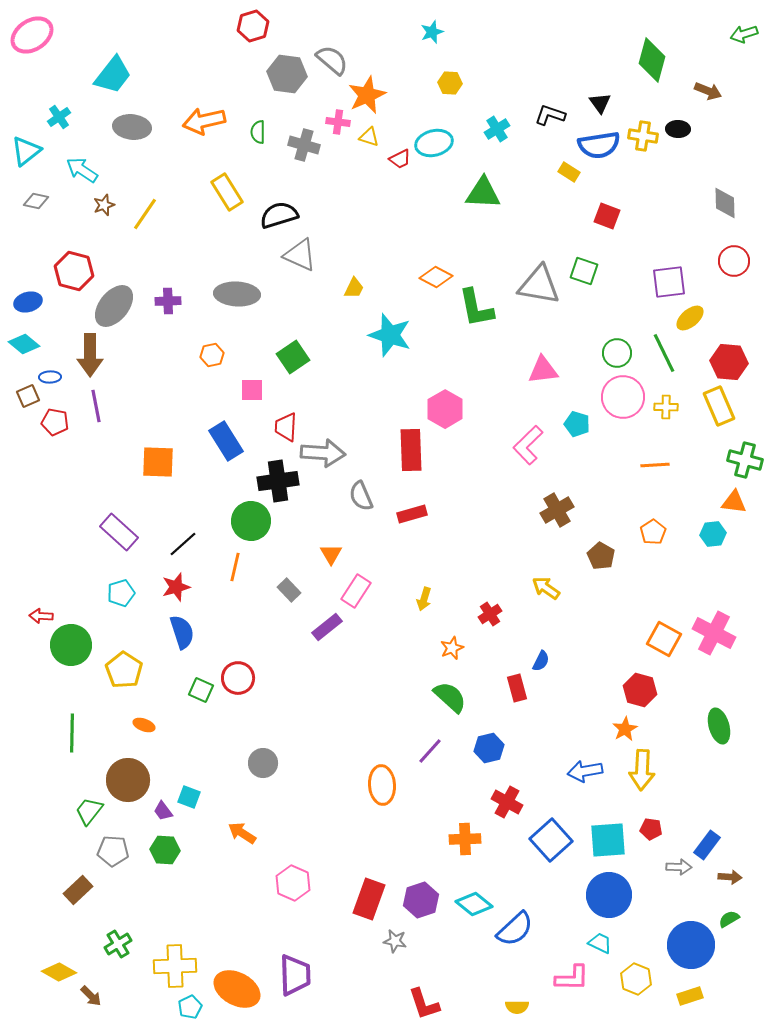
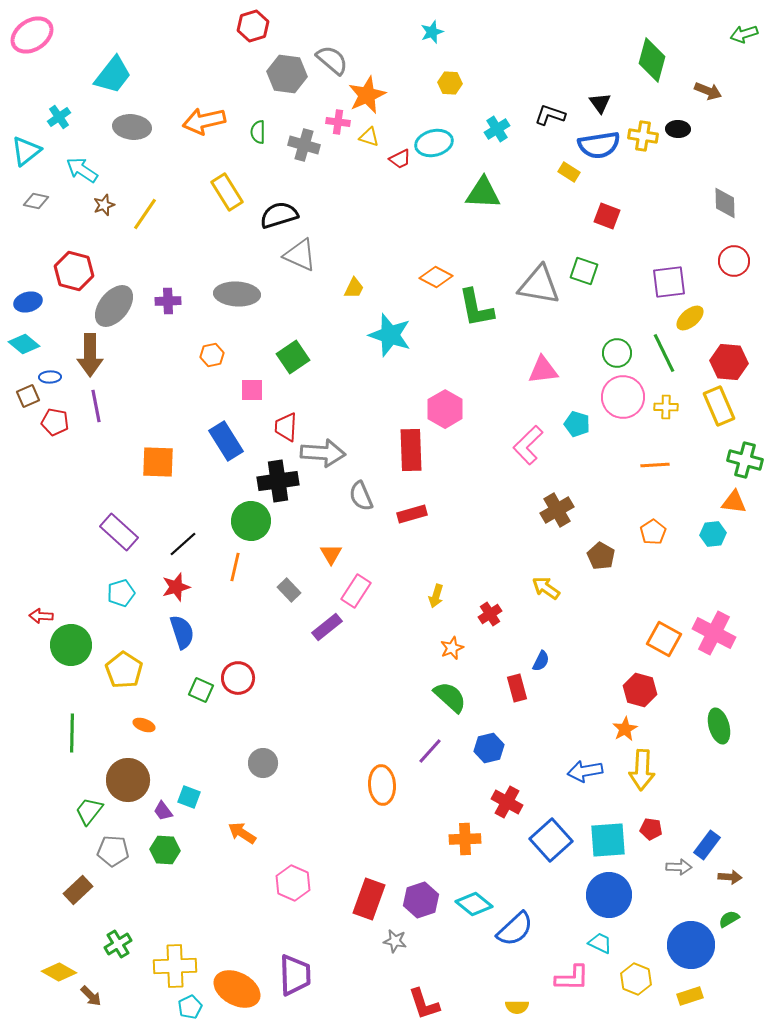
yellow arrow at (424, 599): moved 12 px right, 3 px up
